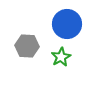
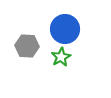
blue circle: moved 2 px left, 5 px down
